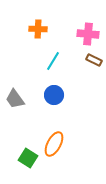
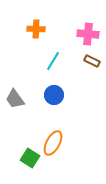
orange cross: moved 2 px left
brown rectangle: moved 2 px left, 1 px down
orange ellipse: moved 1 px left, 1 px up
green square: moved 2 px right
